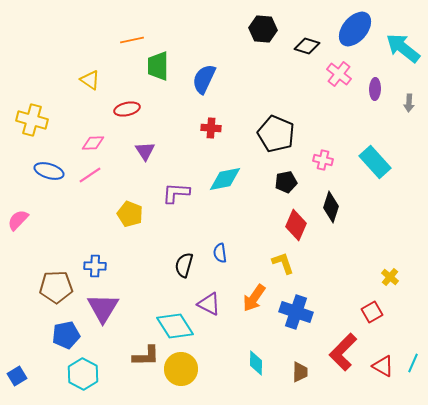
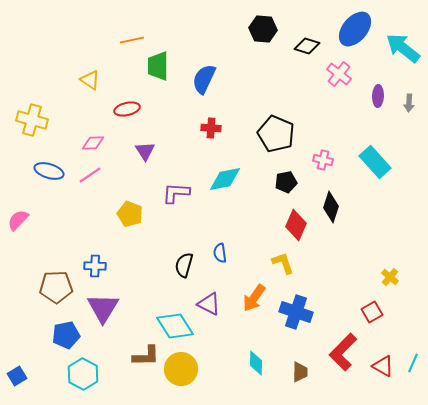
purple ellipse at (375, 89): moved 3 px right, 7 px down
